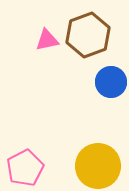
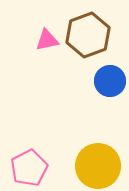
blue circle: moved 1 px left, 1 px up
pink pentagon: moved 4 px right
